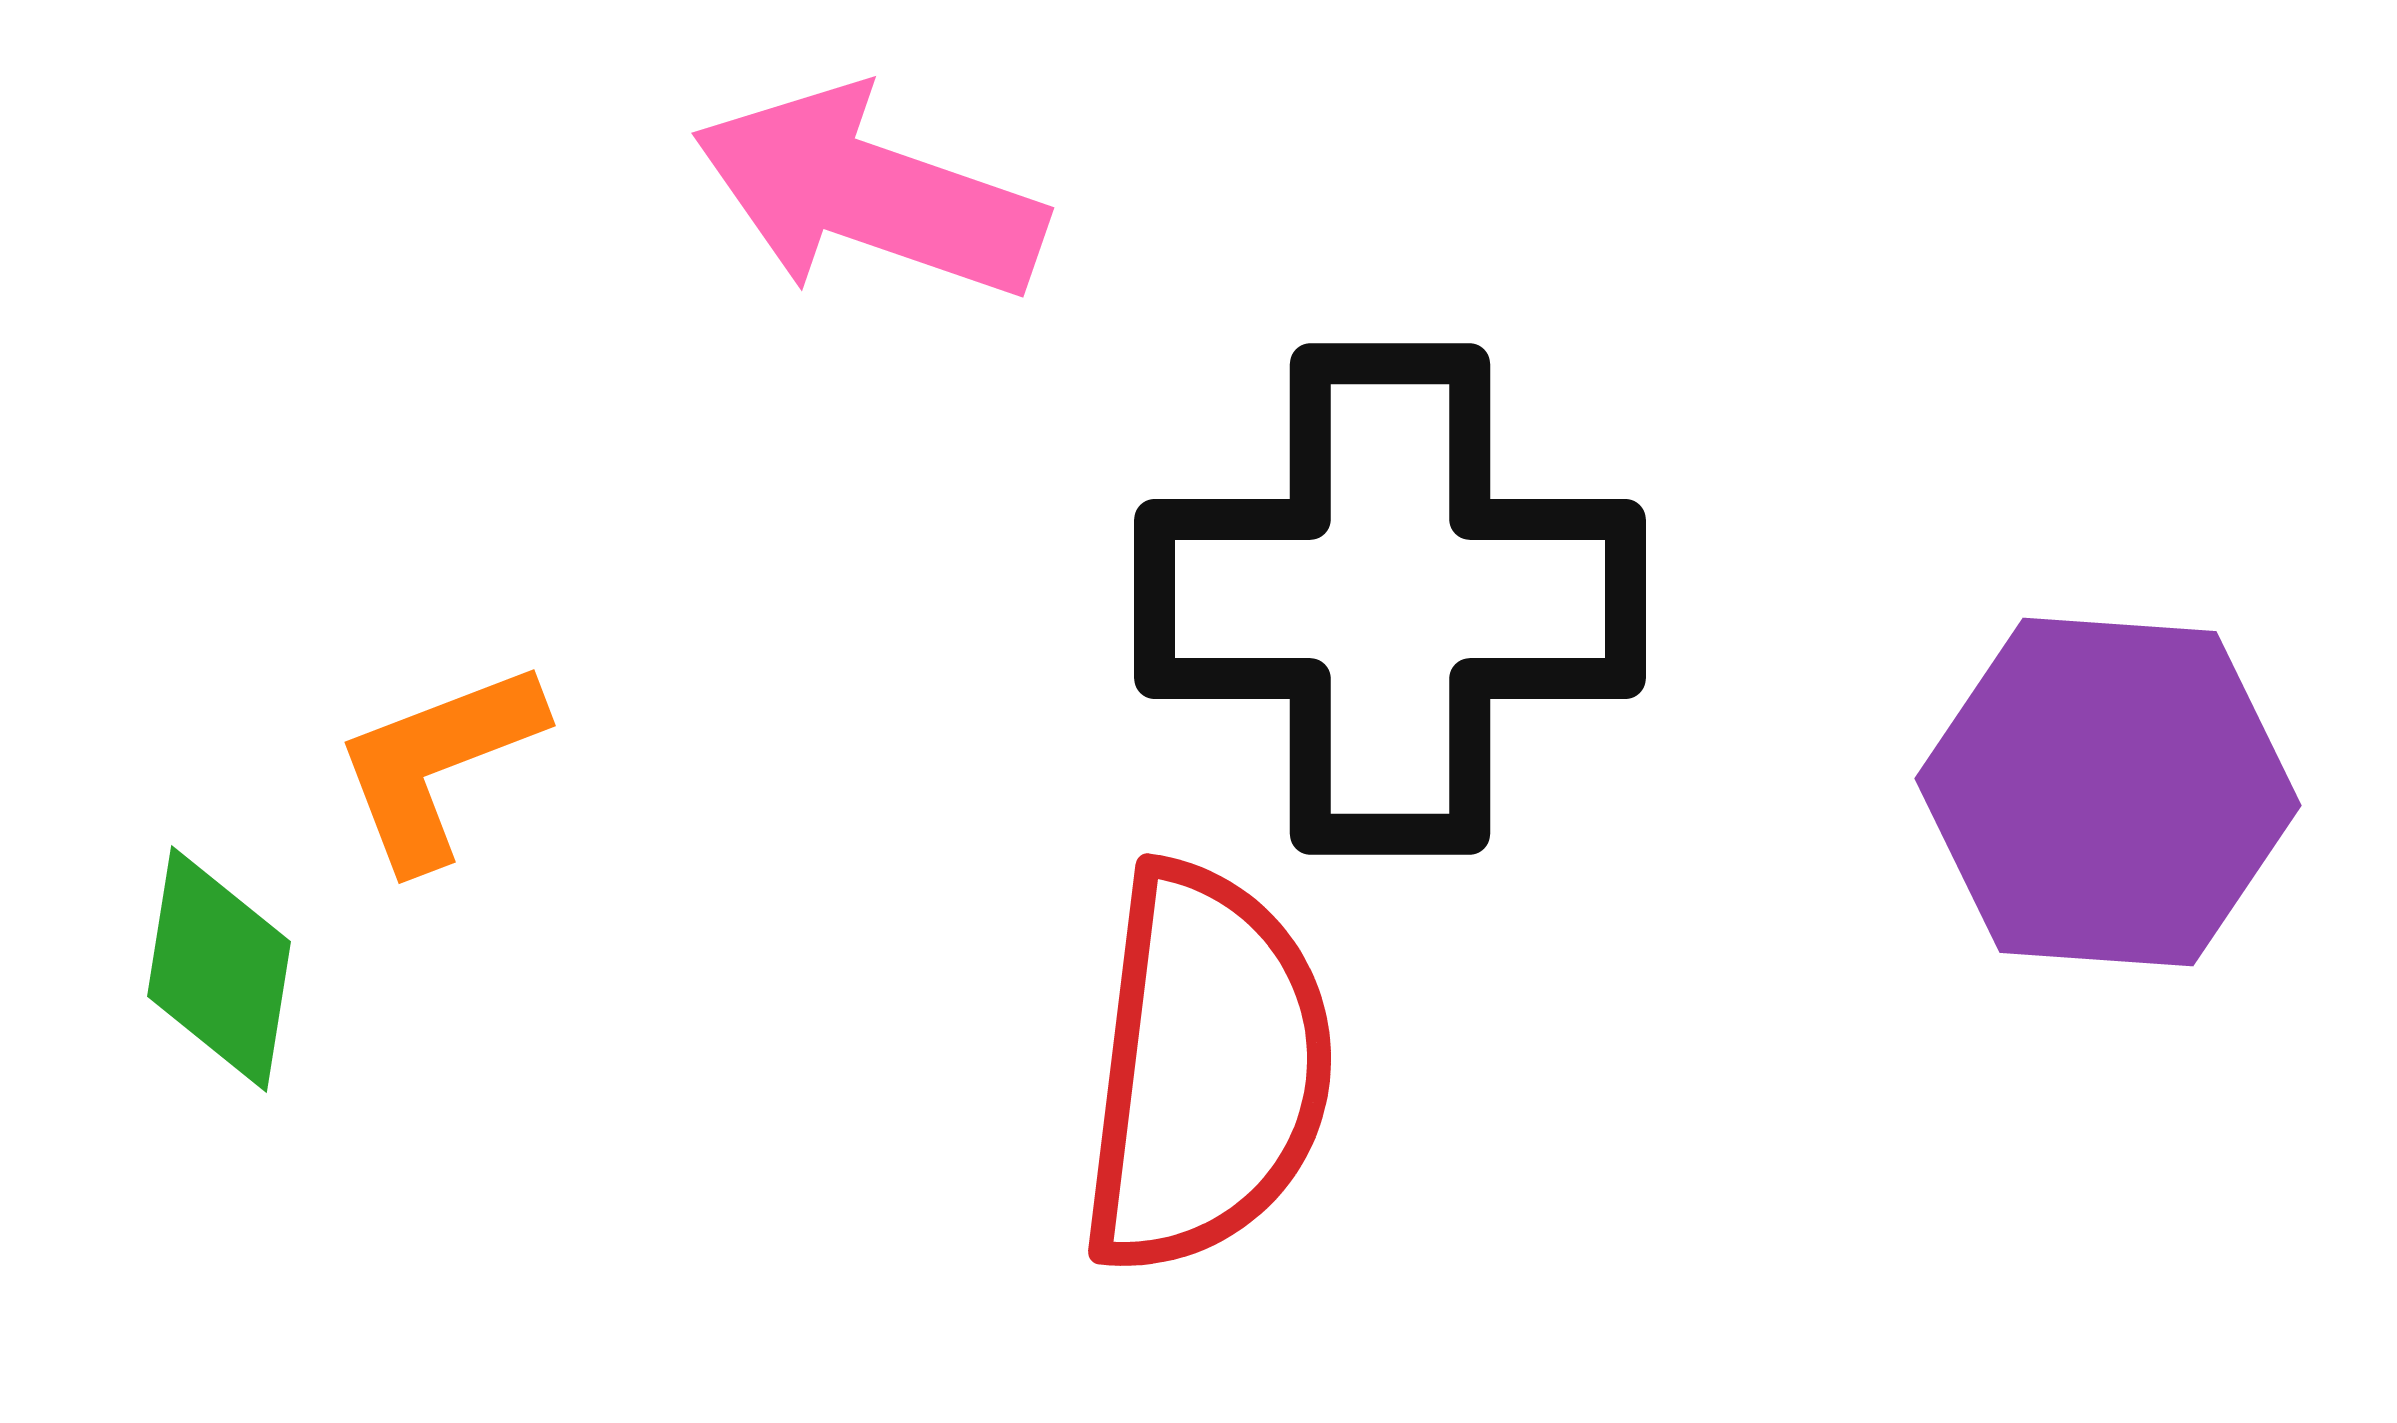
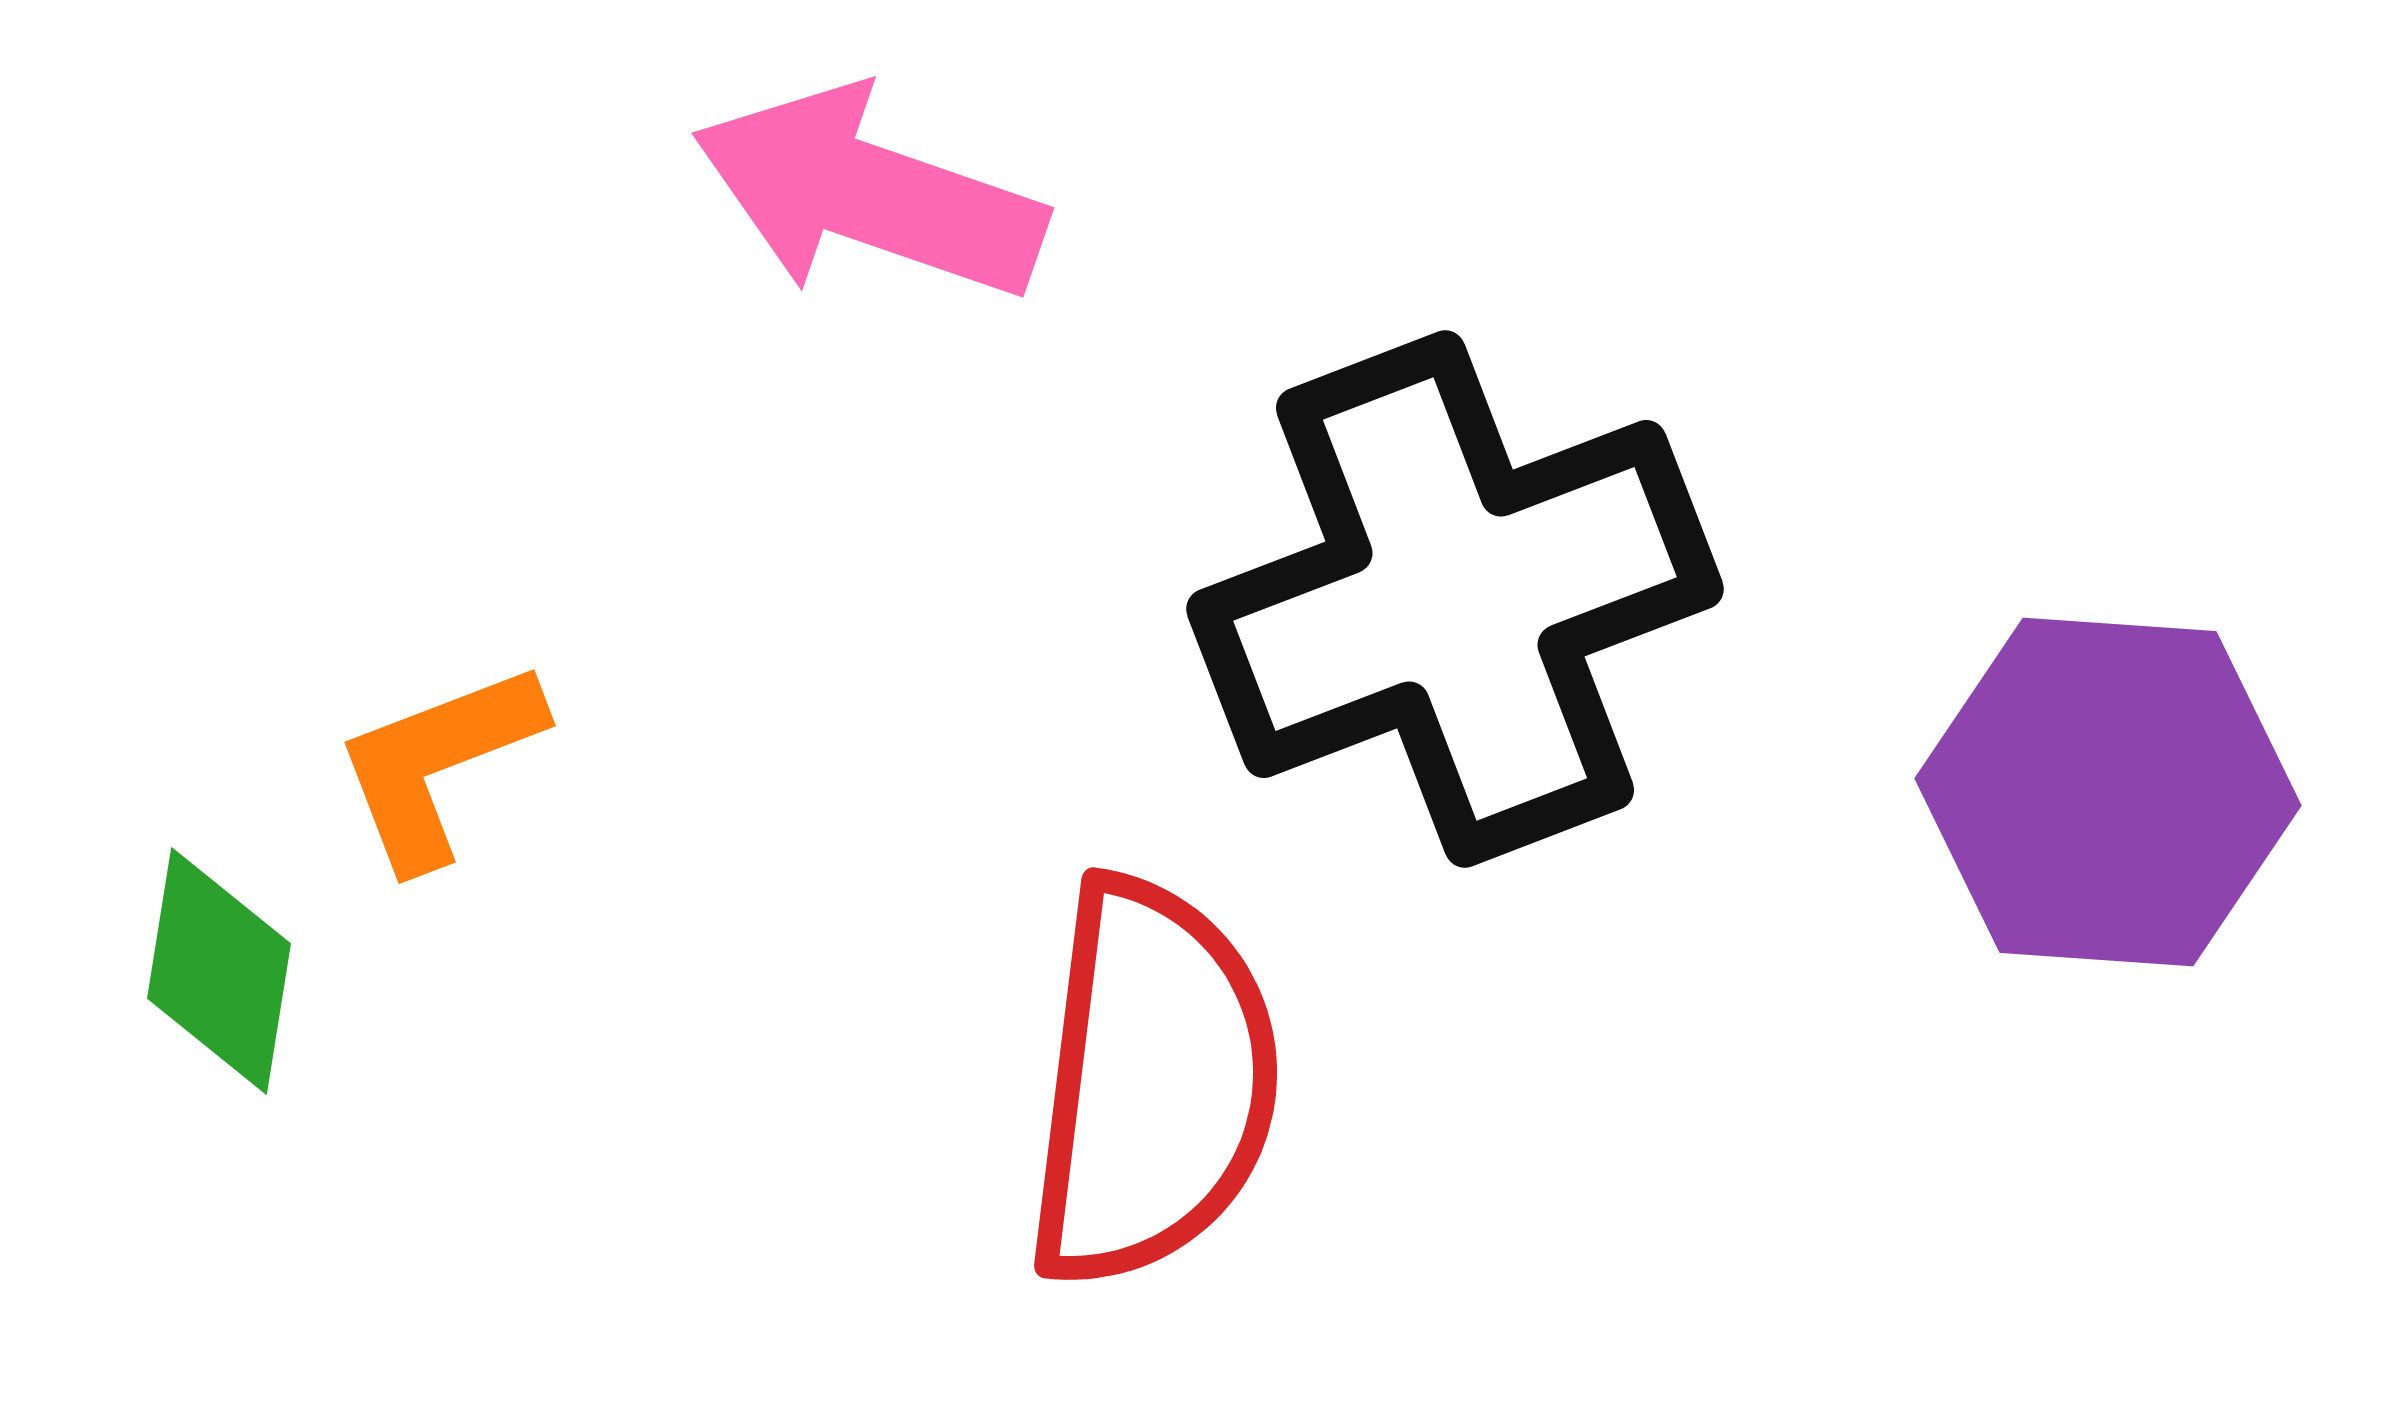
black cross: moved 65 px right; rotated 21 degrees counterclockwise
green diamond: moved 2 px down
red semicircle: moved 54 px left, 14 px down
